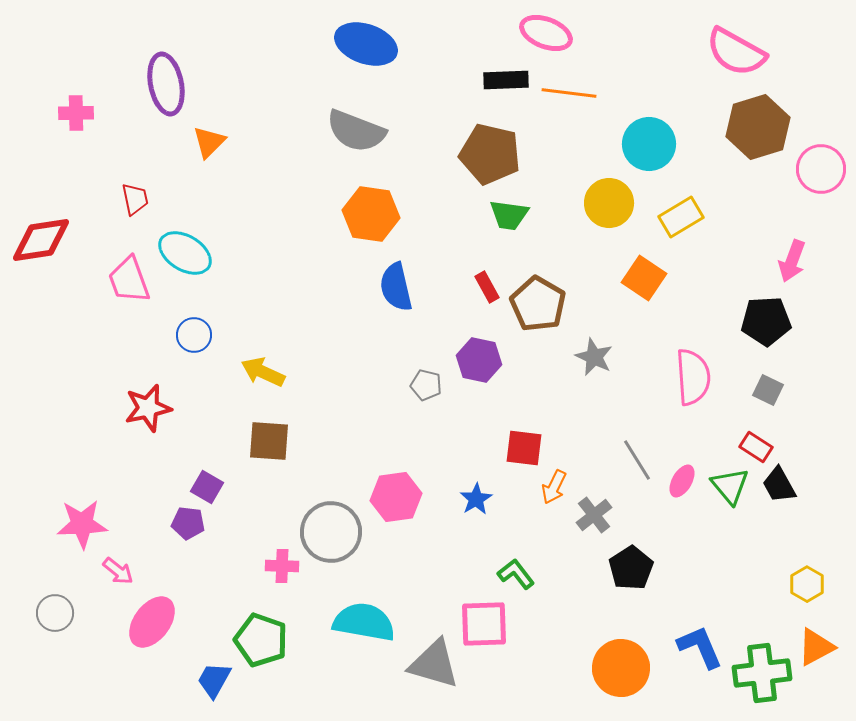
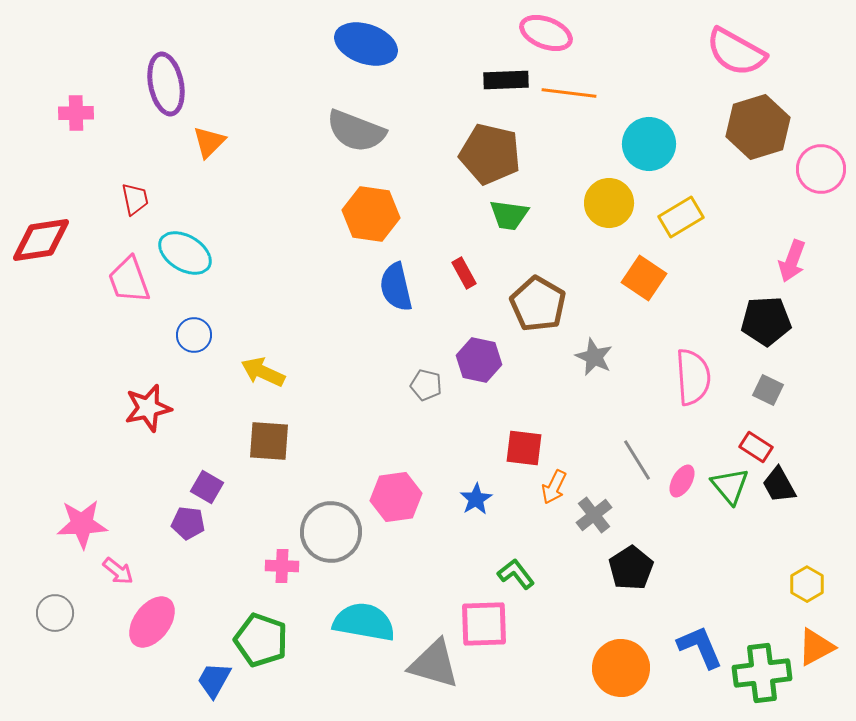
red rectangle at (487, 287): moved 23 px left, 14 px up
